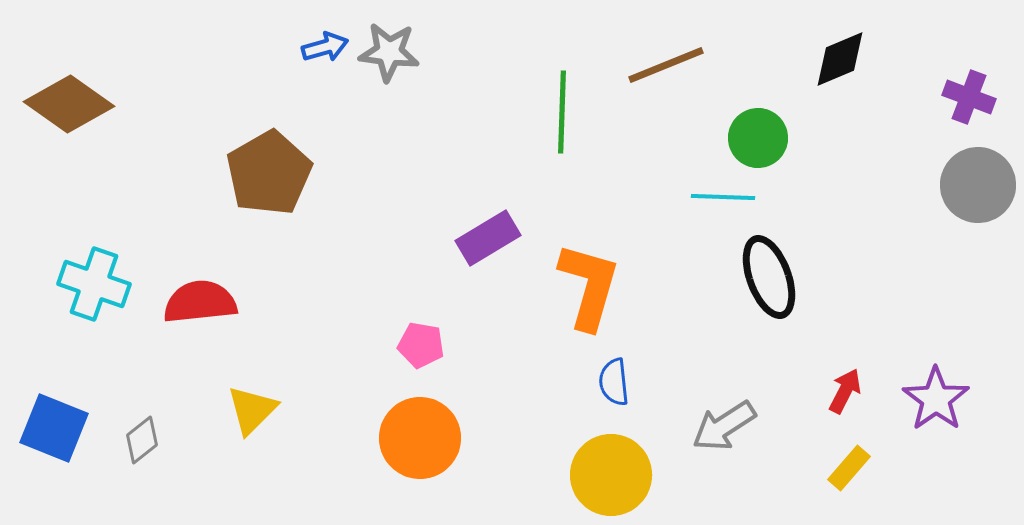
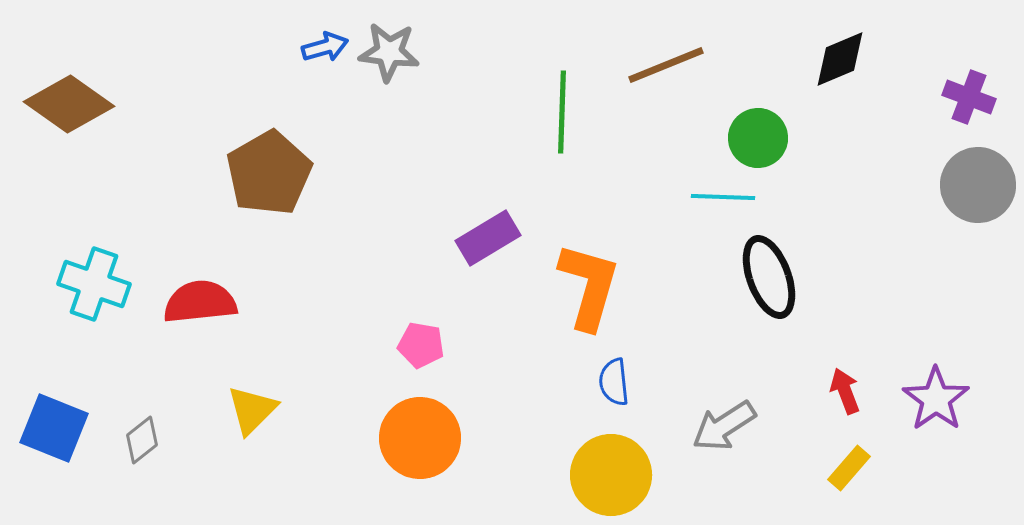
red arrow: rotated 48 degrees counterclockwise
